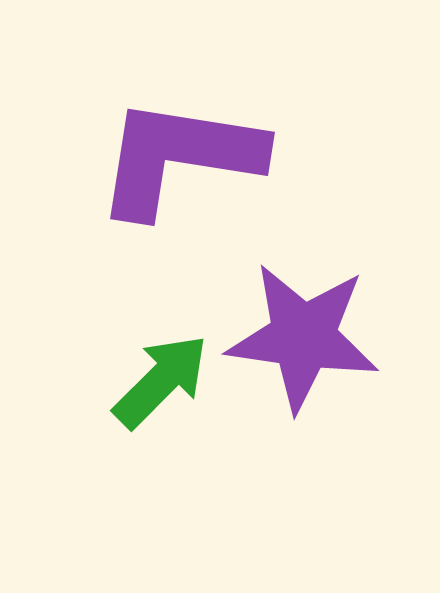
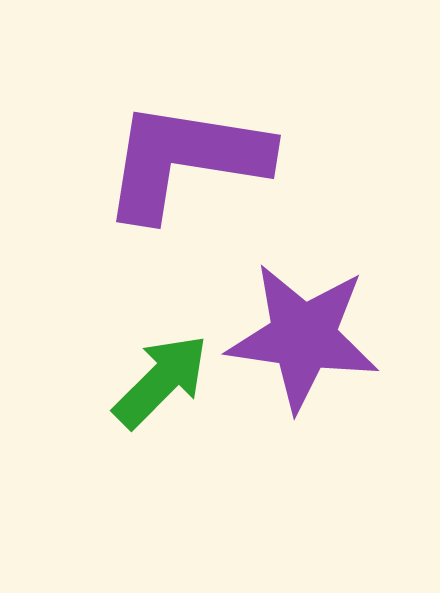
purple L-shape: moved 6 px right, 3 px down
